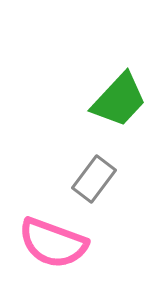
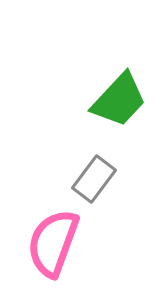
pink semicircle: rotated 90 degrees clockwise
